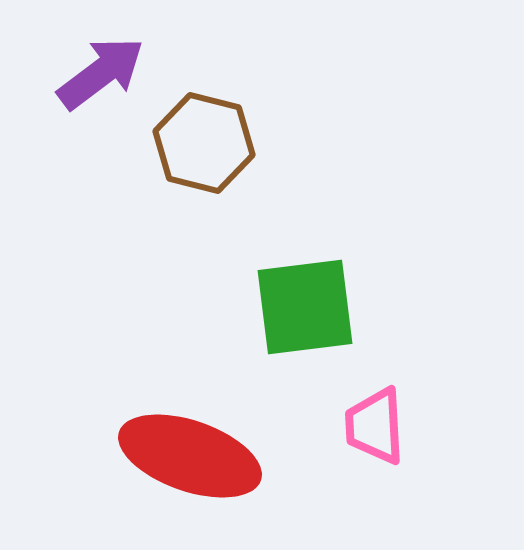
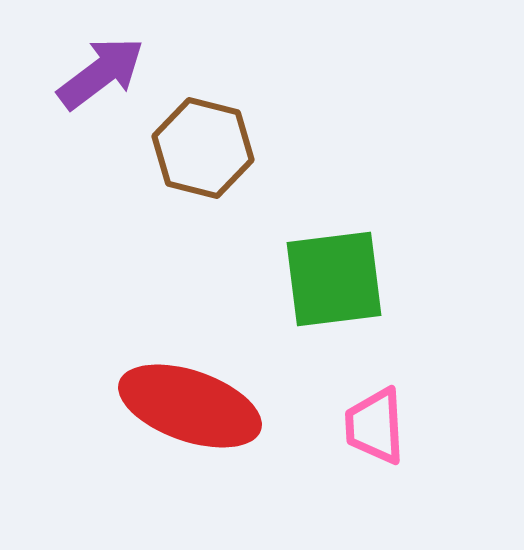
brown hexagon: moved 1 px left, 5 px down
green square: moved 29 px right, 28 px up
red ellipse: moved 50 px up
